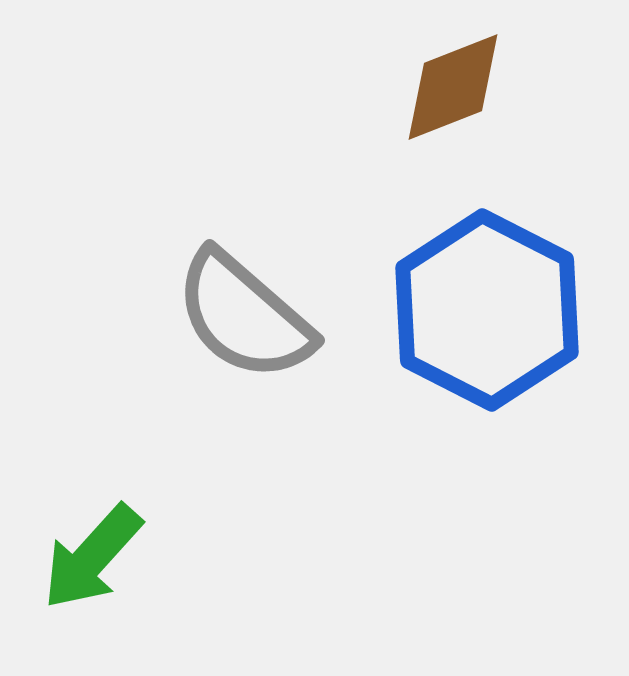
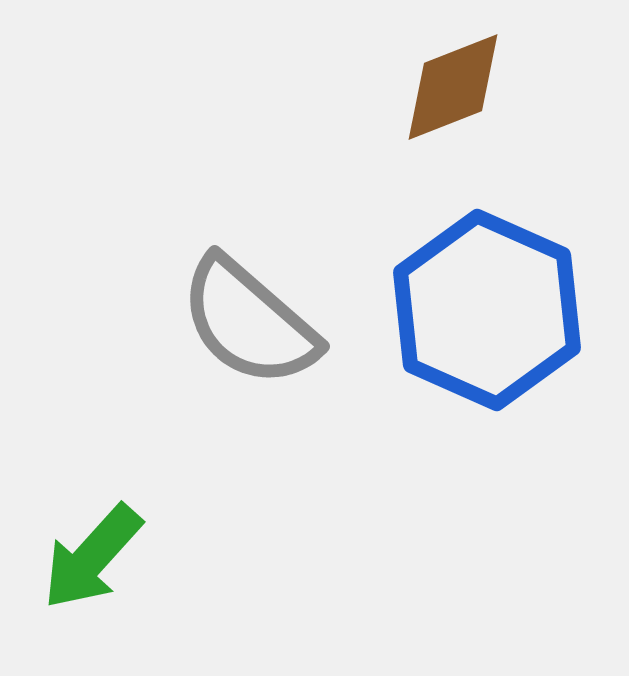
blue hexagon: rotated 3 degrees counterclockwise
gray semicircle: moved 5 px right, 6 px down
